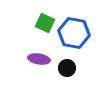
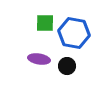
green square: rotated 24 degrees counterclockwise
black circle: moved 2 px up
